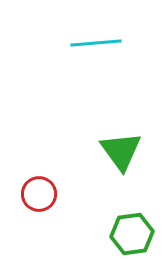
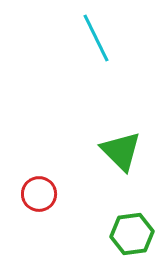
cyan line: moved 5 px up; rotated 69 degrees clockwise
green triangle: rotated 9 degrees counterclockwise
